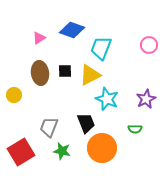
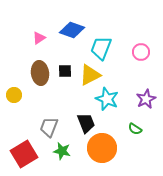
pink circle: moved 8 px left, 7 px down
green semicircle: rotated 32 degrees clockwise
red square: moved 3 px right, 2 px down
